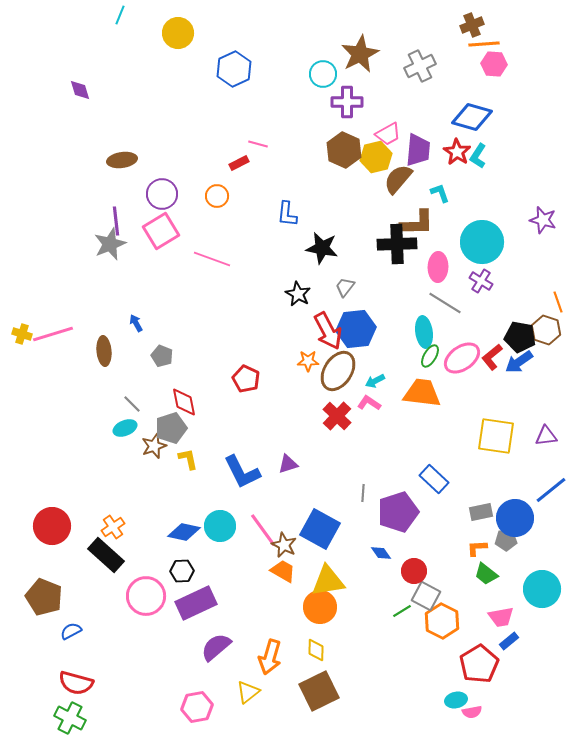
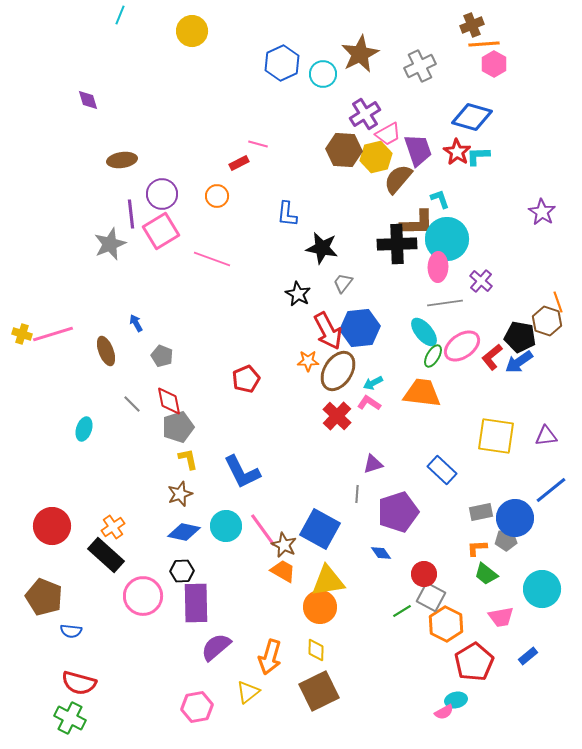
yellow circle at (178, 33): moved 14 px right, 2 px up
pink hexagon at (494, 64): rotated 25 degrees clockwise
blue hexagon at (234, 69): moved 48 px right, 6 px up
purple diamond at (80, 90): moved 8 px right, 10 px down
purple cross at (347, 102): moved 18 px right, 12 px down; rotated 32 degrees counterclockwise
brown hexagon at (344, 150): rotated 20 degrees counterclockwise
purple trapezoid at (418, 150): rotated 24 degrees counterclockwise
cyan L-shape at (478, 156): rotated 55 degrees clockwise
cyan L-shape at (440, 193): moved 6 px down
purple star at (543, 220): moved 1 px left, 8 px up; rotated 16 degrees clockwise
purple line at (116, 221): moved 15 px right, 7 px up
cyan circle at (482, 242): moved 35 px left, 3 px up
purple cross at (481, 281): rotated 10 degrees clockwise
gray trapezoid at (345, 287): moved 2 px left, 4 px up
gray line at (445, 303): rotated 40 degrees counterclockwise
blue hexagon at (356, 329): moved 4 px right, 1 px up
brown hexagon at (546, 330): moved 1 px right, 9 px up
cyan ellipse at (424, 332): rotated 32 degrees counterclockwise
brown ellipse at (104, 351): moved 2 px right; rotated 16 degrees counterclockwise
green ellipse at (430, 356): moved 3 px right
pink ellipse at (462, 358): moved 12 px up
red pentagon at (246, 379): rotated 24 degrees clockwise
cyan arrow at (375, 381): moved 2 px left, 2 px down
red diamond at (184, 402): moved 15 px left, 1 px up
cyan ellipse at (125, 428): moved 41 px left, 1 px down; rotated 50 degrees counterclockwise
gray pentagon at (171, 428): moved 7 px right, 1 px up
brown star at (154, 446): moved 26 px right, 48 px down
purple triangle at (288, 464): moved 85 px right
blue rectangle at (434, 479): moved 8 px right, 9 px up
gray line at (363, 493): moved 6 px left, 1 px down
cyan circle at (220, 526): moved 6 px right
red circle at (414, 571): moved 10 px right, 3 px down
pink circle at (146, 596): moved 3 px left
gray square at (426, 596): moved 5 px right, 1 px down
purple rectangle at (196, 603): rotated 66 degrees counterclockwise
orange hexagon at (442, 621): moved 4 px right, 3 px down
blue semicircle at (71, 631): rotated 145 degrees counterclockwise
blue rectangle at (509, 641): moved 19 px right, 15 px down
red pentagon at (479, 664): moved 5 px left, 2 px up
red semicircle at (76, 683): moved 3 px right
pink semicircle at (472, 712): moved 28 px left; rotated 18 degrees counterclockwise
